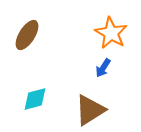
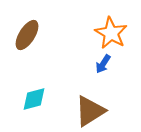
blue arrow: moved 4 px up
cyan diamond: moved 1 px left
brown triangle: moved 1 px down
